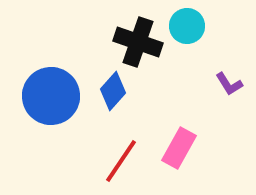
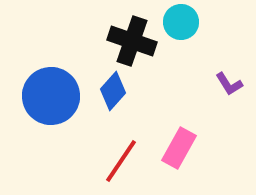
cyan circle: moved 6 px left, 4 px up
black cross: moved 6 px left, 1 px up
